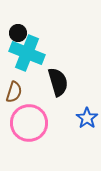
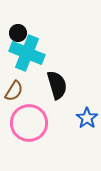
black semicircle: moved 1 px left, 3 px down
brown semicircle: moved 1 px up; rotated 15 degrees clockwise
